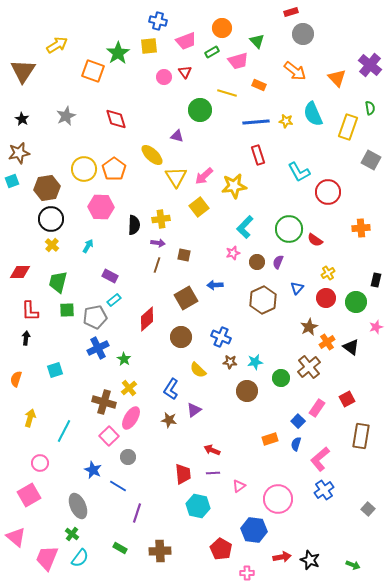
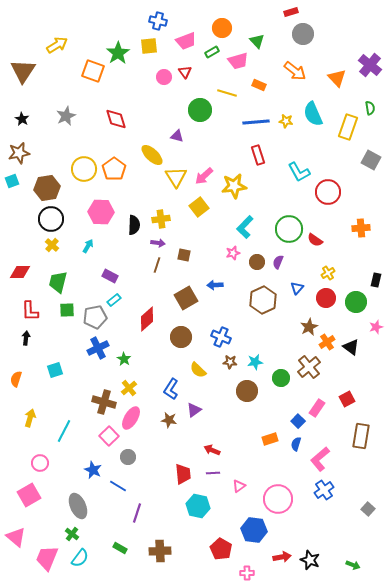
pink hexagon at (101, 207): moved 5 px down
